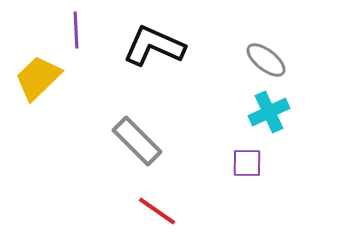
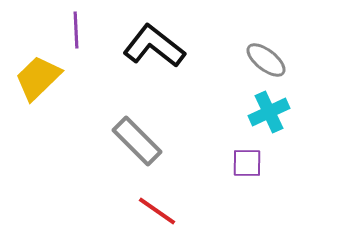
black L-shape: rotated 14 degrees clockwise
